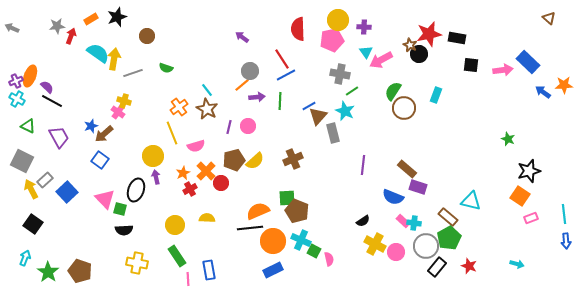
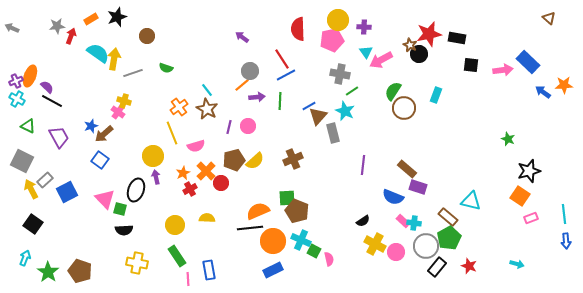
blue square at (67, 192): rotated 15 degrees clockwise
